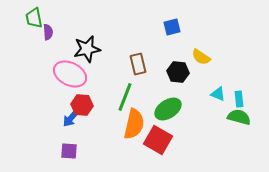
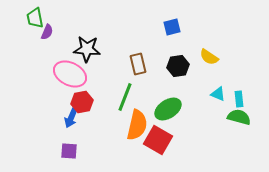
green trapezoid: moved 1 px right
purple semicircle: moved 1 px left; rotated 28 degrees clockwise
black star: rotated 16 degrees clockwise
yellow semicircle: moved 8 px right
black hexagon: moved 6 px up; rotated 15 degrees counterclockwise
red hexagon: moved 3 px up; rotated 15 degrees counterclockwise
blue arrow: rotated 18 degrees counterclockwise
orange semicircle: moved 3 px right, 1 px down
